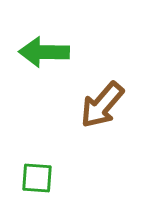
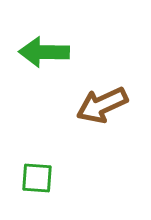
brown arrow: rotated 24 degrees clockwise
